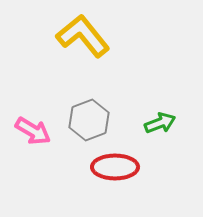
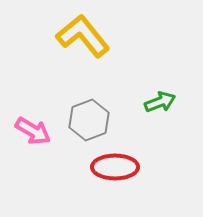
green arrow: moved 21 px up
